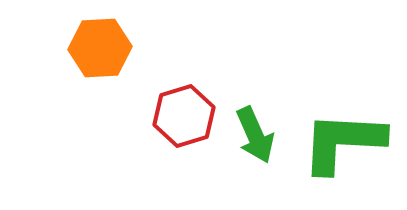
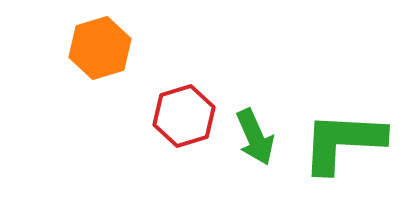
orange hexagon: rotated 14 degrees counterclockwise
green arrow: moved 2 px down
